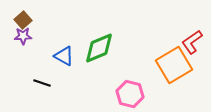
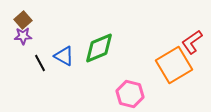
black line: moved 2 px left, 20 px up; rotated 42 degrees clockwise
